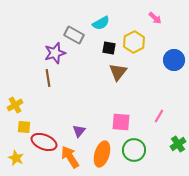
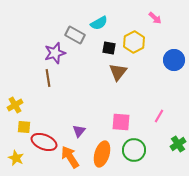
cyan semicircle: moved 2 px left
gray rectangle: moved 1 px right
